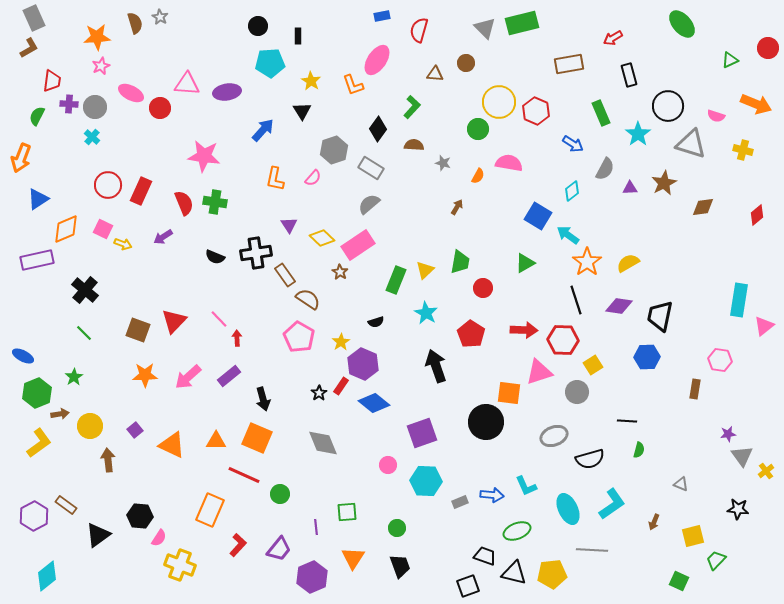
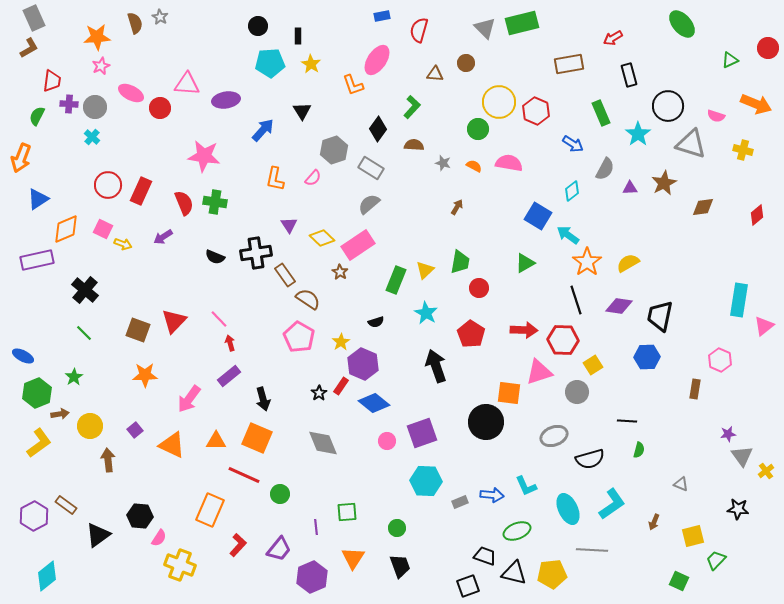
yellow star at (311, 81): moved 17 px up
purple ellipse at (227, 92): moved 1 px left, 8 px down
orange semicircle at (478, 176): moved 4 px left, 10 px up; rotated 91 degrees counterclockwise
red circle at (483, 288): moved 4 px left
red arrow at (237, 338): moved 7 px left, 5 px down; rotated 14 degrees counterclockwise
pink hexagon at (720, 360): rotated 15 degrees clockwise
pink arrow at (188, 377): moved 1 px right, 22 px down; rotated 12 degrees counterclockwise
pink circle at (388, 465): moved 1 px left, 24 px up
